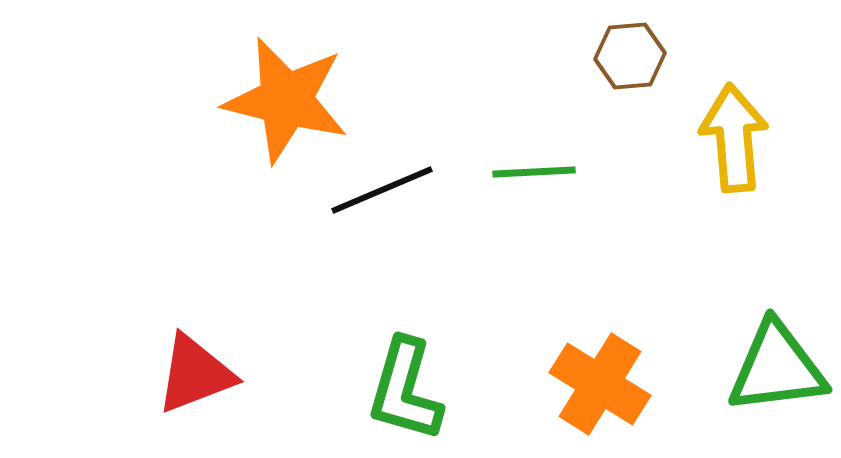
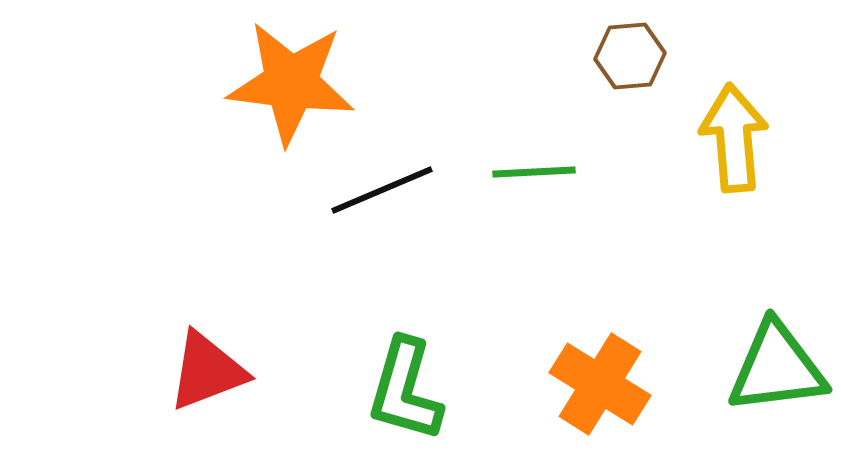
orange star: moved 5 px right, 17 px up; rotated 7 degrees counterclockwise
red triangle: moved 12 px right, 3 px up
